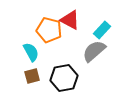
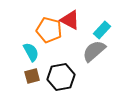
black hexagon: moved 3 px left, 1 px up
